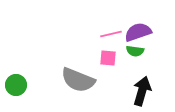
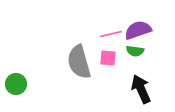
purple semicircle: moved 2 px up
gray semicircle: moved 1 px right, 18 px up; rotated 52 degrees clockwise
green circle: moved 1 px up
black arrow: moved 1 px left, 2 px up; rotated 40 degrees counterclockwise
